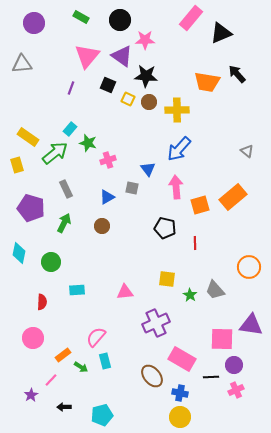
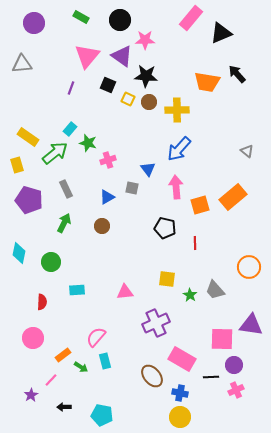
purple pentagon at (31, 208): moved 2 px left, 8 px up
cyan pentagon at (102, 415): rotated 25 degrees clockwise
